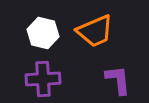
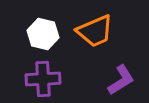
white hexagon: moved 1 px down
purple L-shape: moved 3 px right; rotated 64 degrees clockwise
